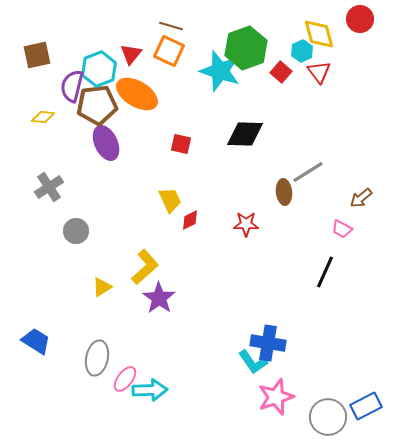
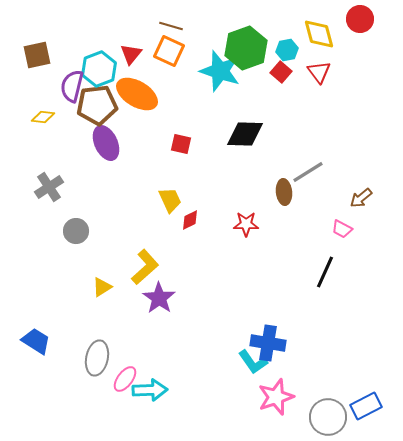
cyan hexagon at (302, 51): moved 15 px left, 1 px up; rotated 15 degrees clockwise
